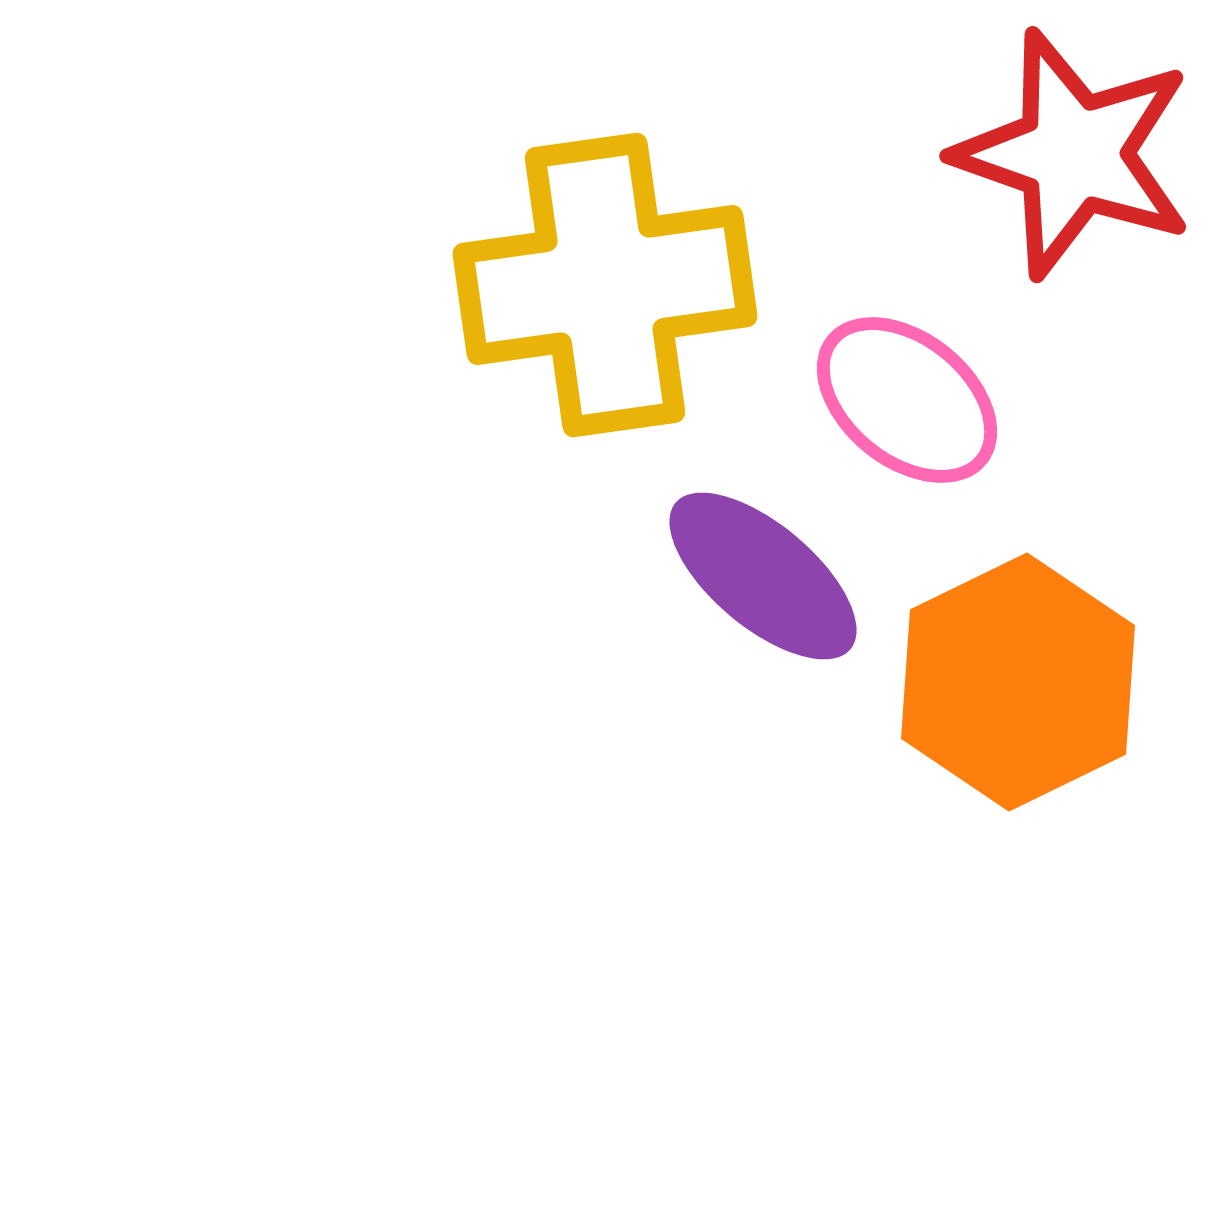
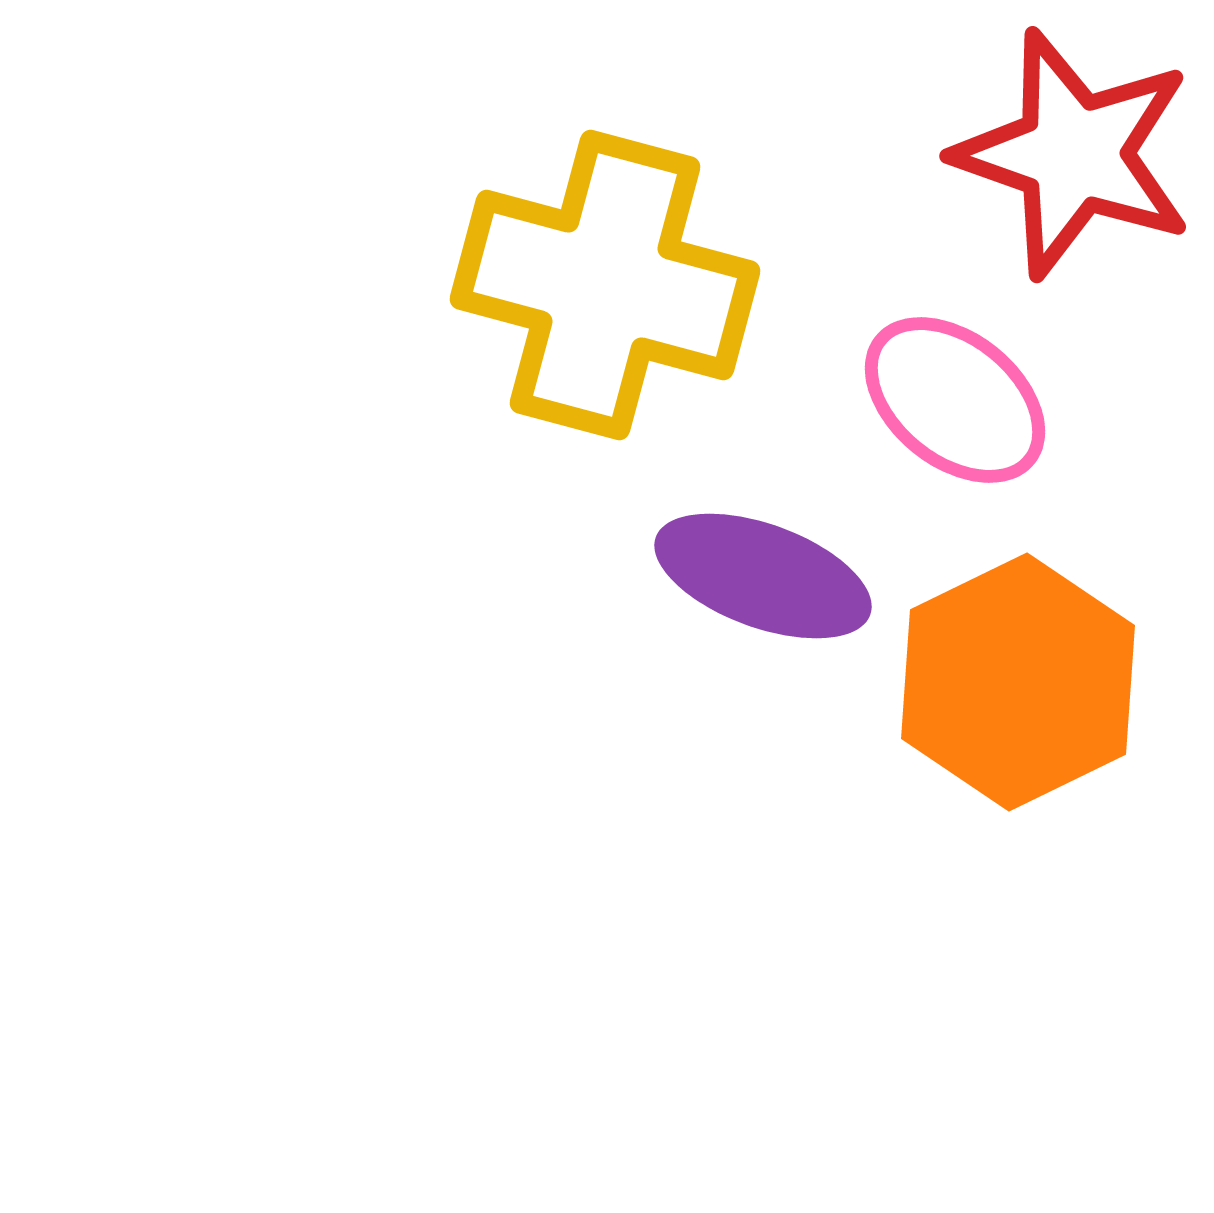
yellow cross: rotated 23 degrees clockwise
pink ellipse: moved 48 px right
purple ellipse: rotated 20 degrees counterclockwise
